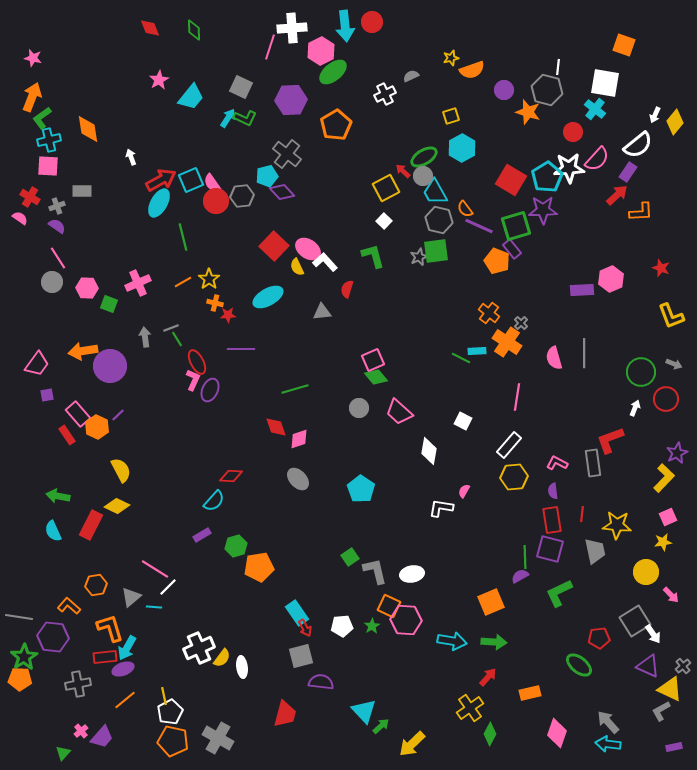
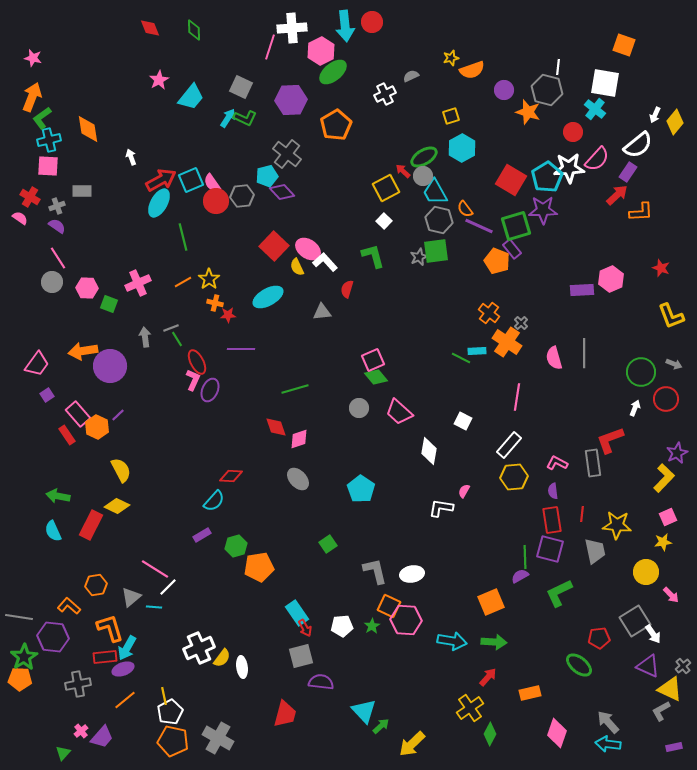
purple square at (47, 395): rotated 24 degrees counterclockwise
green square at (350, 557): moved 22 px left, 13 px up
